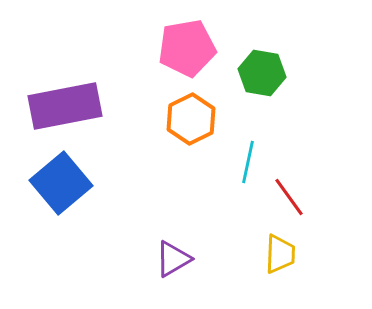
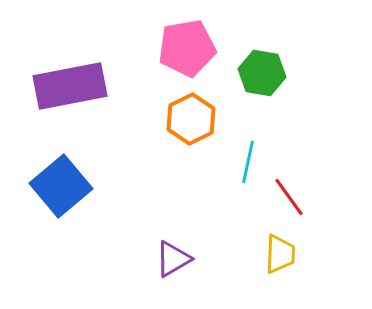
purple rectangle: moved 5 px right, 20 px up
blue square: moved 3 px down
